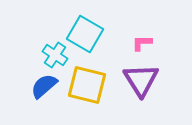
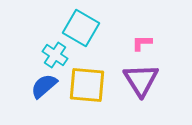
cyan square: moved 4 px left, 6 px up
yellow square: rotated 9 degrees counterclockwise
